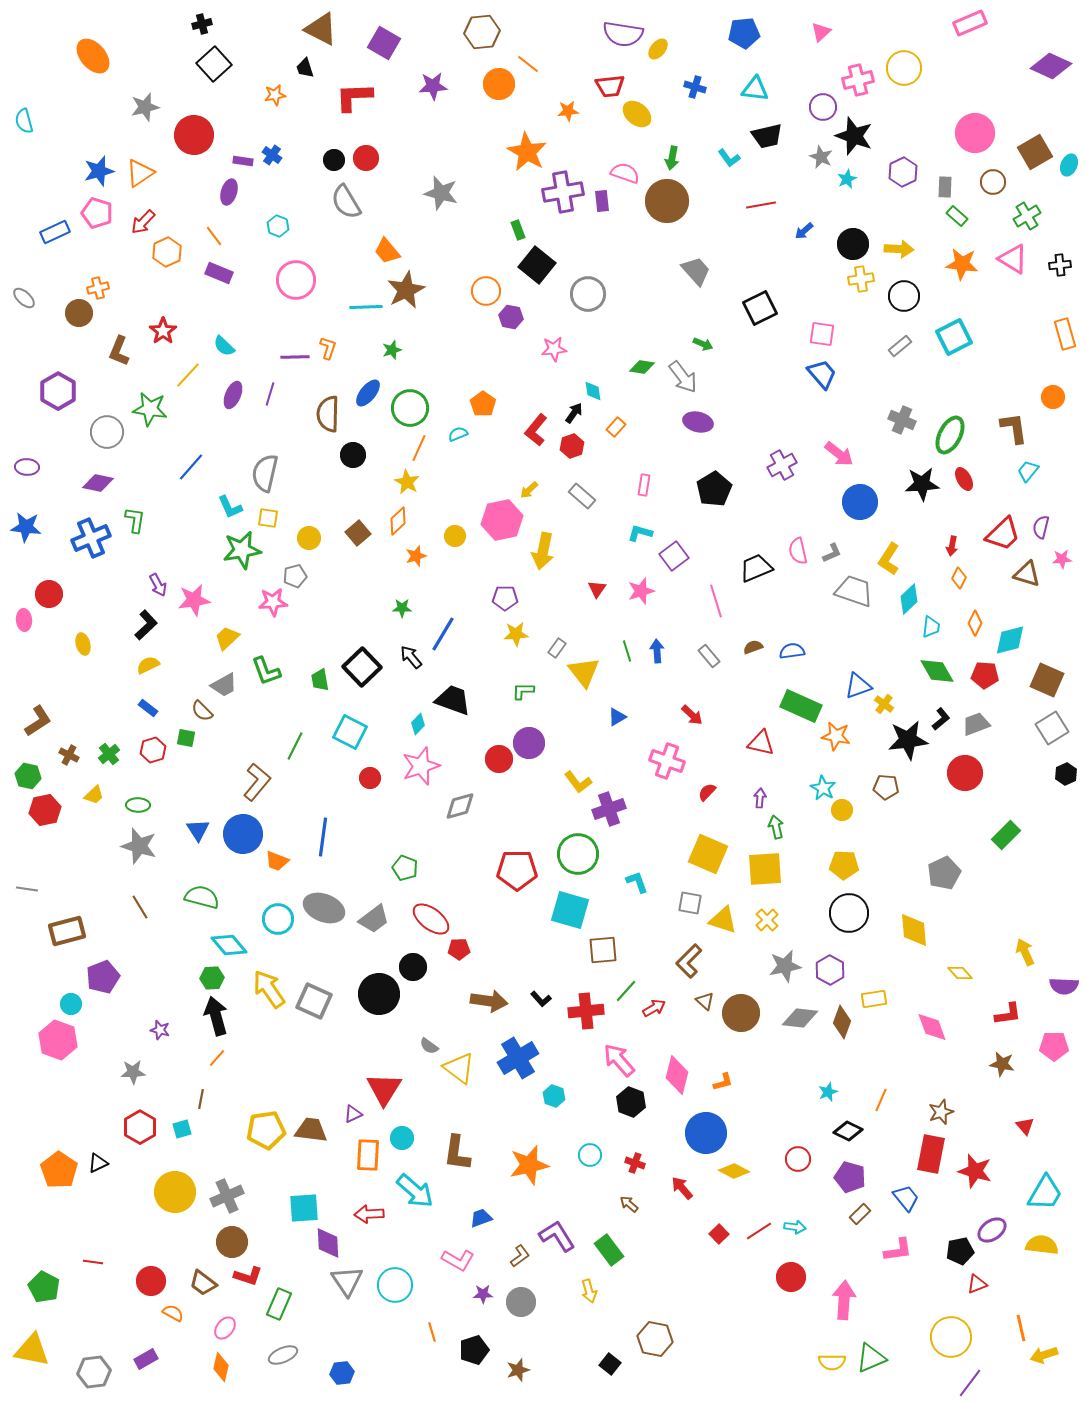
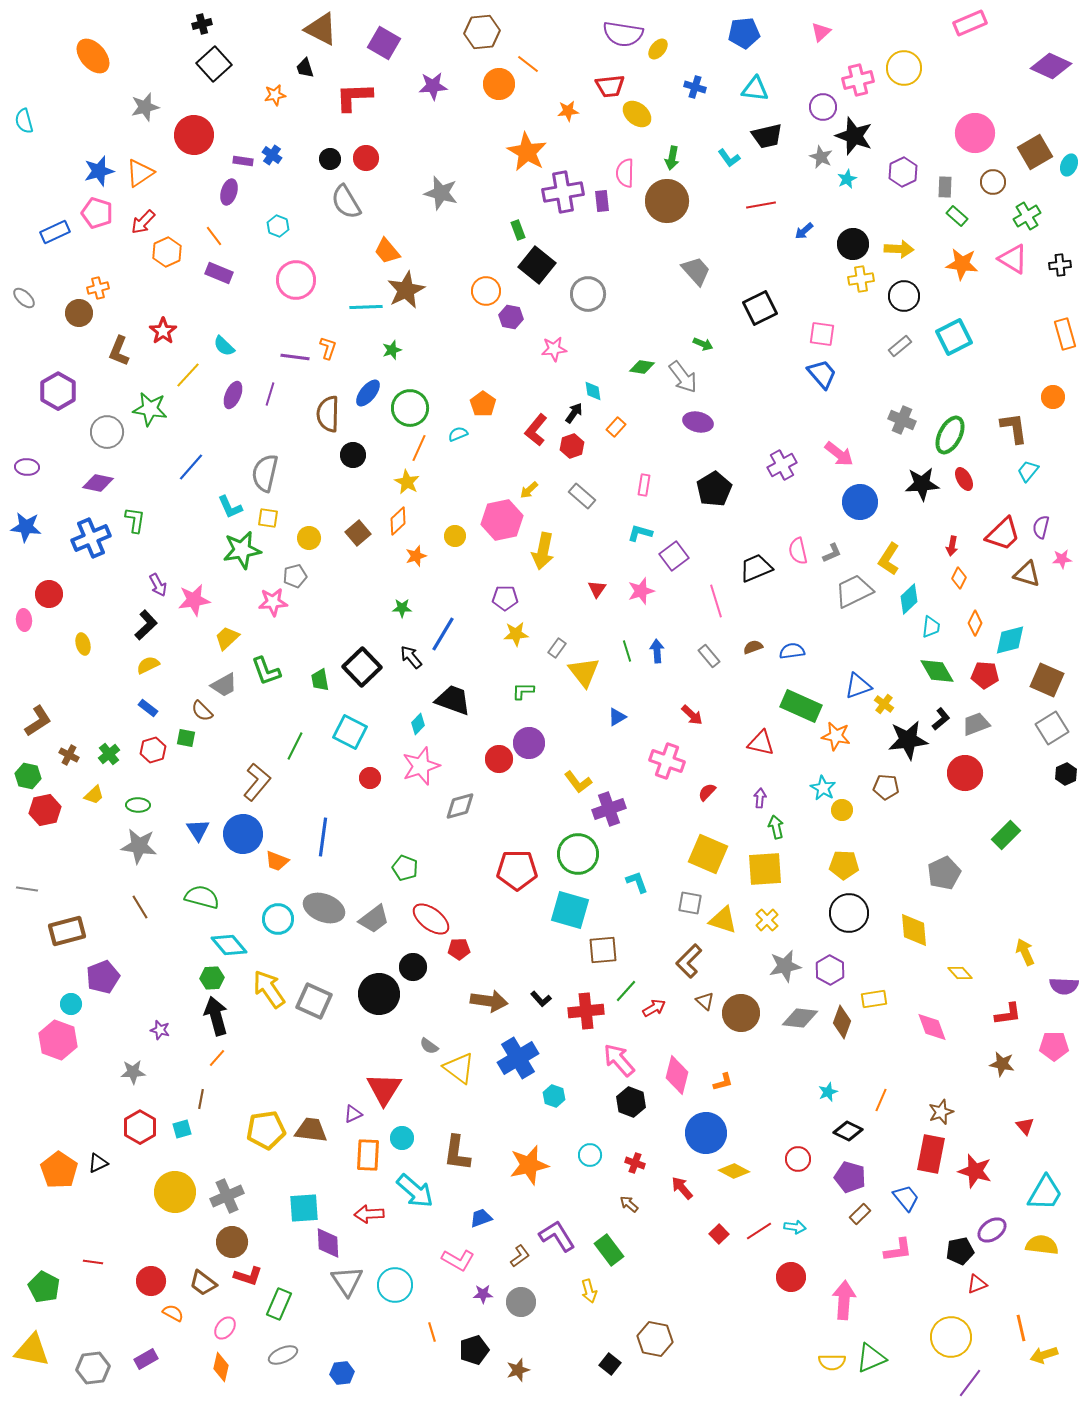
black circle at (334, 160): moved 4 px left, 1 px up
pink semicircle at (625, 173): rotated 108 degrees counterclockwise
purple line at (295, 357): rotated 8 degrees clockwise
gray trapezoid at (854, 591): rotated 45 degrees counterclockwise
gray star at (139, 846): rotated 9 degrees counterclockwise
gray hexagon at (94, 1372): moved 1 px left, 4 px up
